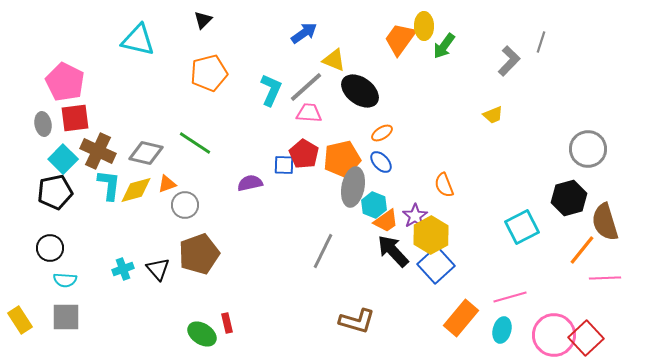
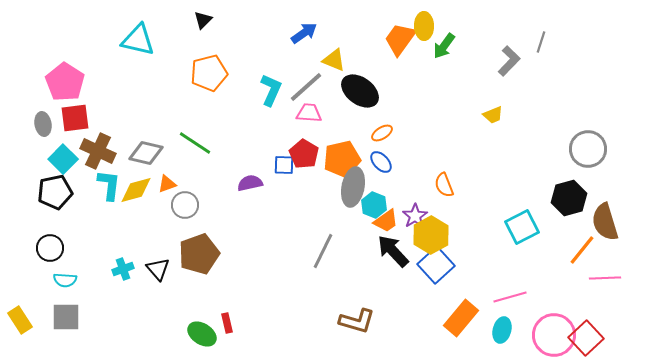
pink pentagon at (65, 82): rotated 6 degrees clockwise
